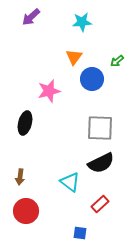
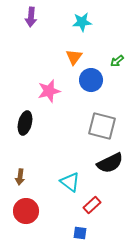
purple arrow: rotated 42 degrees counterclockwise
blue circle: moved 1 px left, 1 px down
gray square: moved 2 px right, 2 px up; rotated 12 degrees clockwise
black semicircle: moved 9 px right
red rectangle: moved 8 px left, 1 px down
